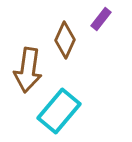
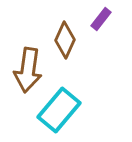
cyan rectangle: moved 1 px up
